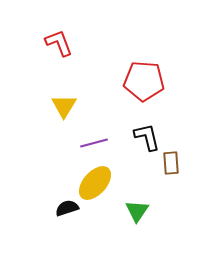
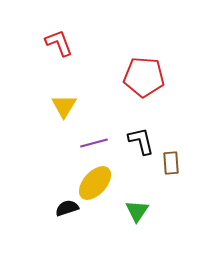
red pentagon: moved 4 px up
black L-shape: moved 6 px left, 4 px down
